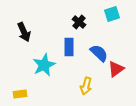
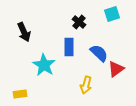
cyan star: rotated 15 degrees counterclockwise
yellow arrow: moved 1 px up
